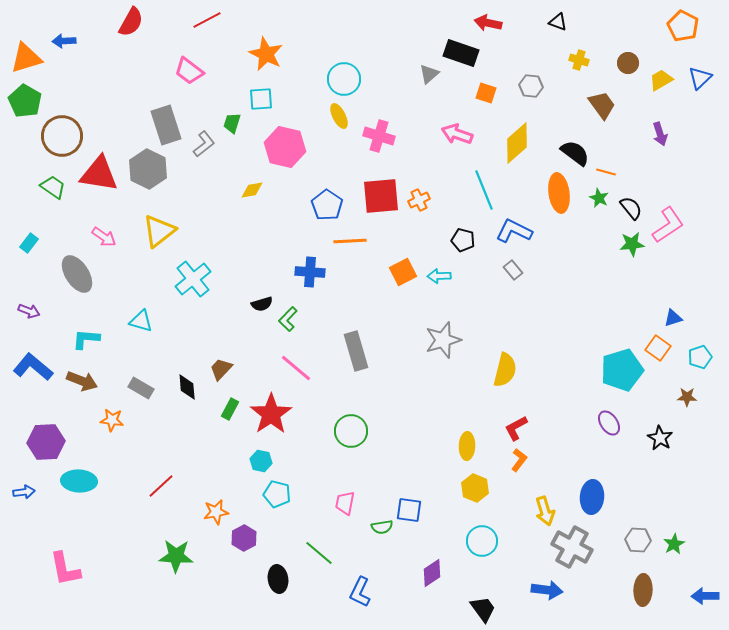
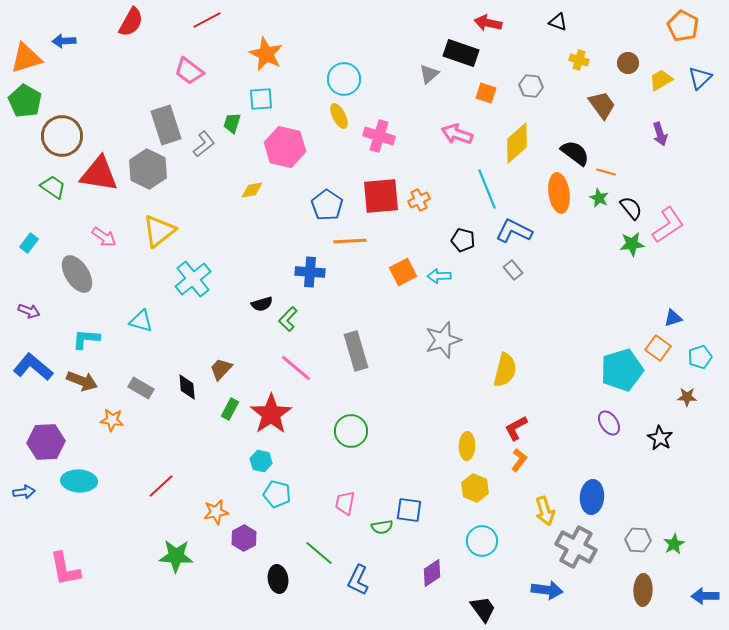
cyan line at (484, 190): moved 3 px right, 1 px up
gray cross at (572, 547): moved 4 px right
blue L-shape at (360, 592): moved 2 px left, 12 px up
